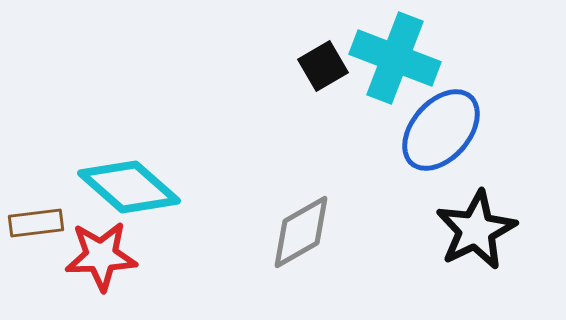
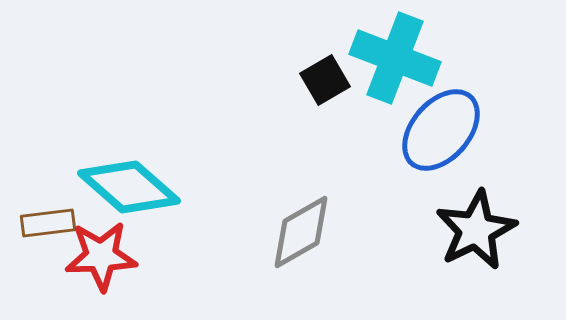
black square: moved 2 px right, 14 px down
brown rectangle: moved 12 px right
